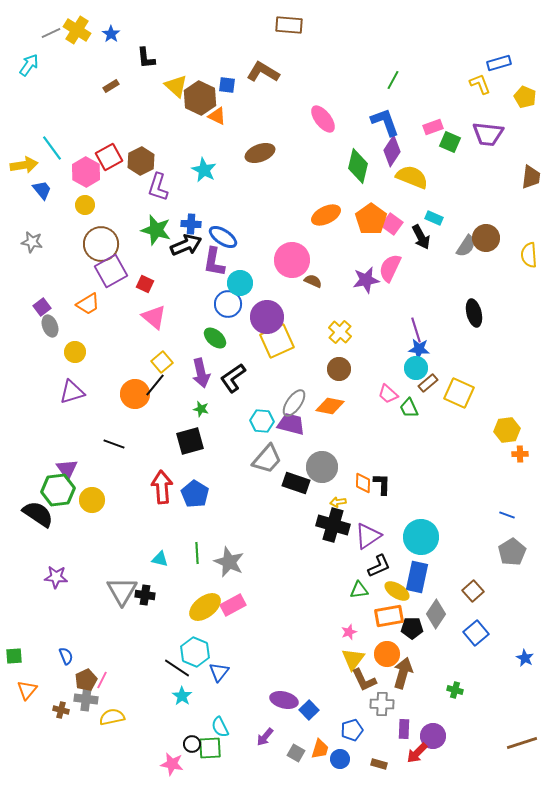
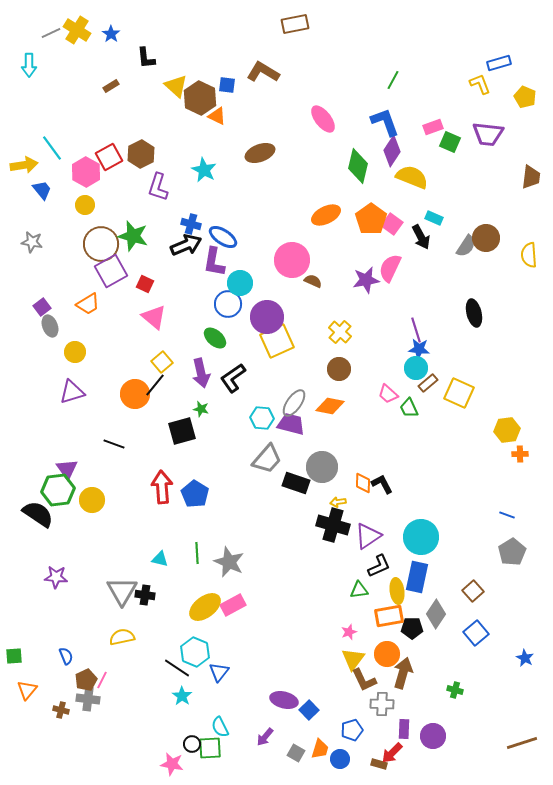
brown rectangle at (289, 25): moved 6 px right, 1 px up; rotated 16 degrees counterclockwise
cyan arrow at (29, 65): rotated 145 degrees clockwise
brown hexagon at (141, 161): moved 7 px up
blue cross at (191, 224): rotated 12 degrees clockwise
green star at (156, 230): moved 23 px left, 6 px down
cyan hexagon at (262, 421): moved 3 px up
black square at (190, 441): moved 8 px left, 10 px up
black L-shape at (382, 484): rotated 30 degrees counterclockwise
yellow ellipse at (397, 591): rotated 50 degrees clockwise
gray cross at (86, 699): moved 2 px right
yellow semicircle at (112, 717): moved 10 px right, 80 px up
red arrow at (417, 753): moved 25 px left
